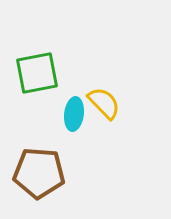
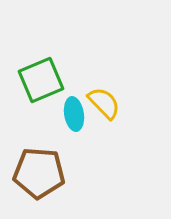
green square: moved 4 px right, 7 px down; rotated 12 degrees counterclockwise
cyan ellipse: rotated 16 degrees counterclockwise
